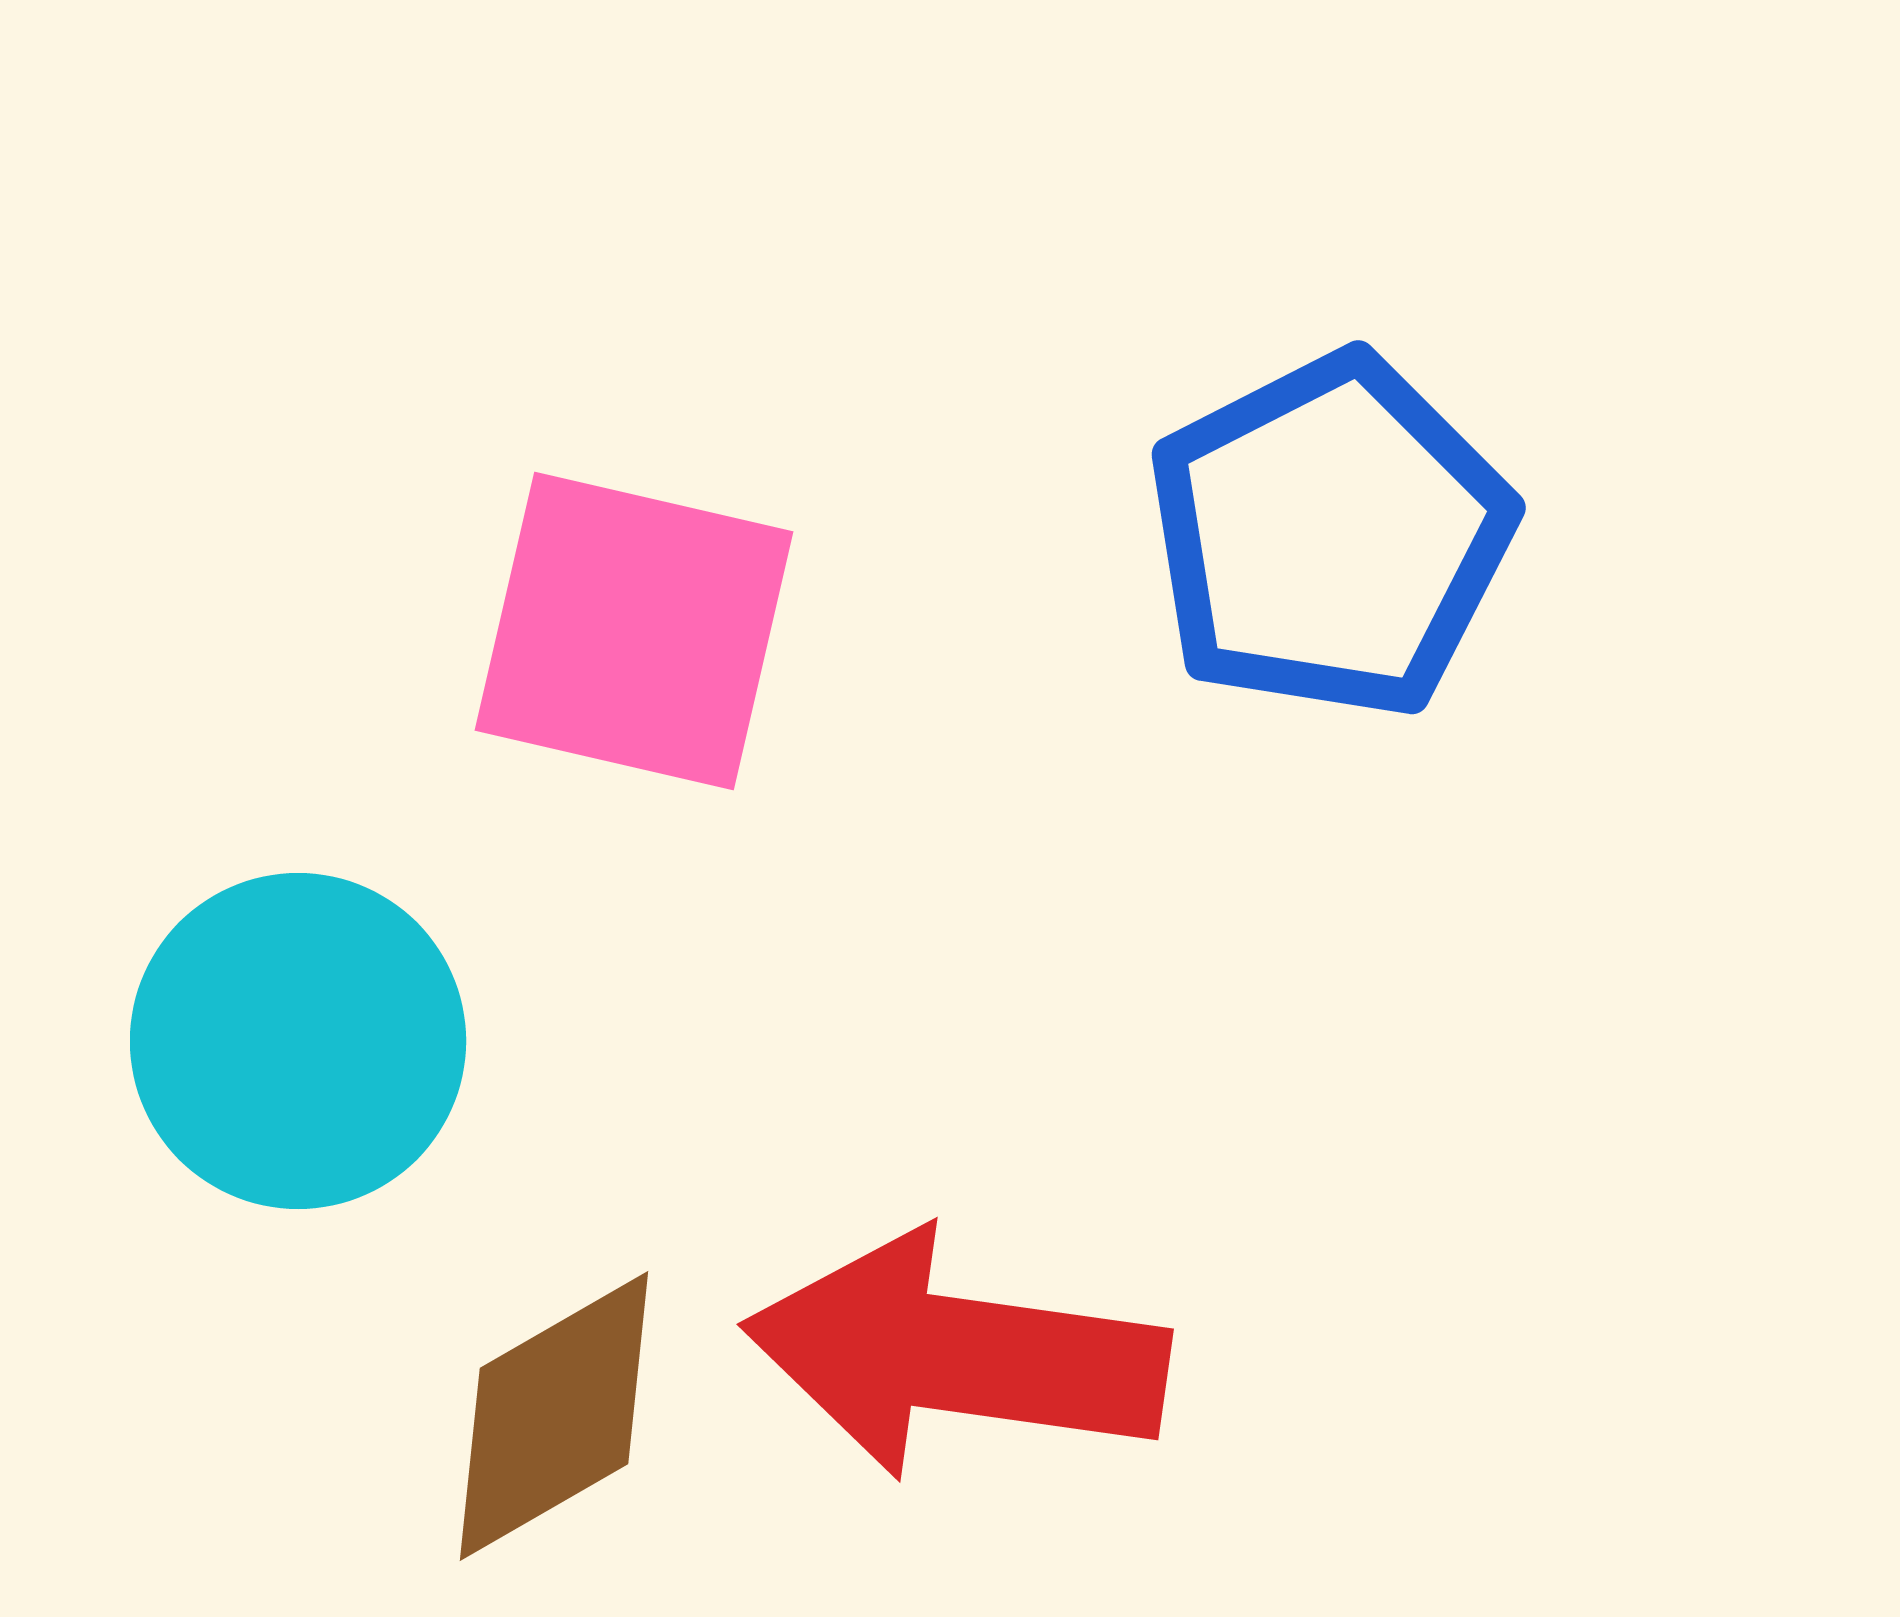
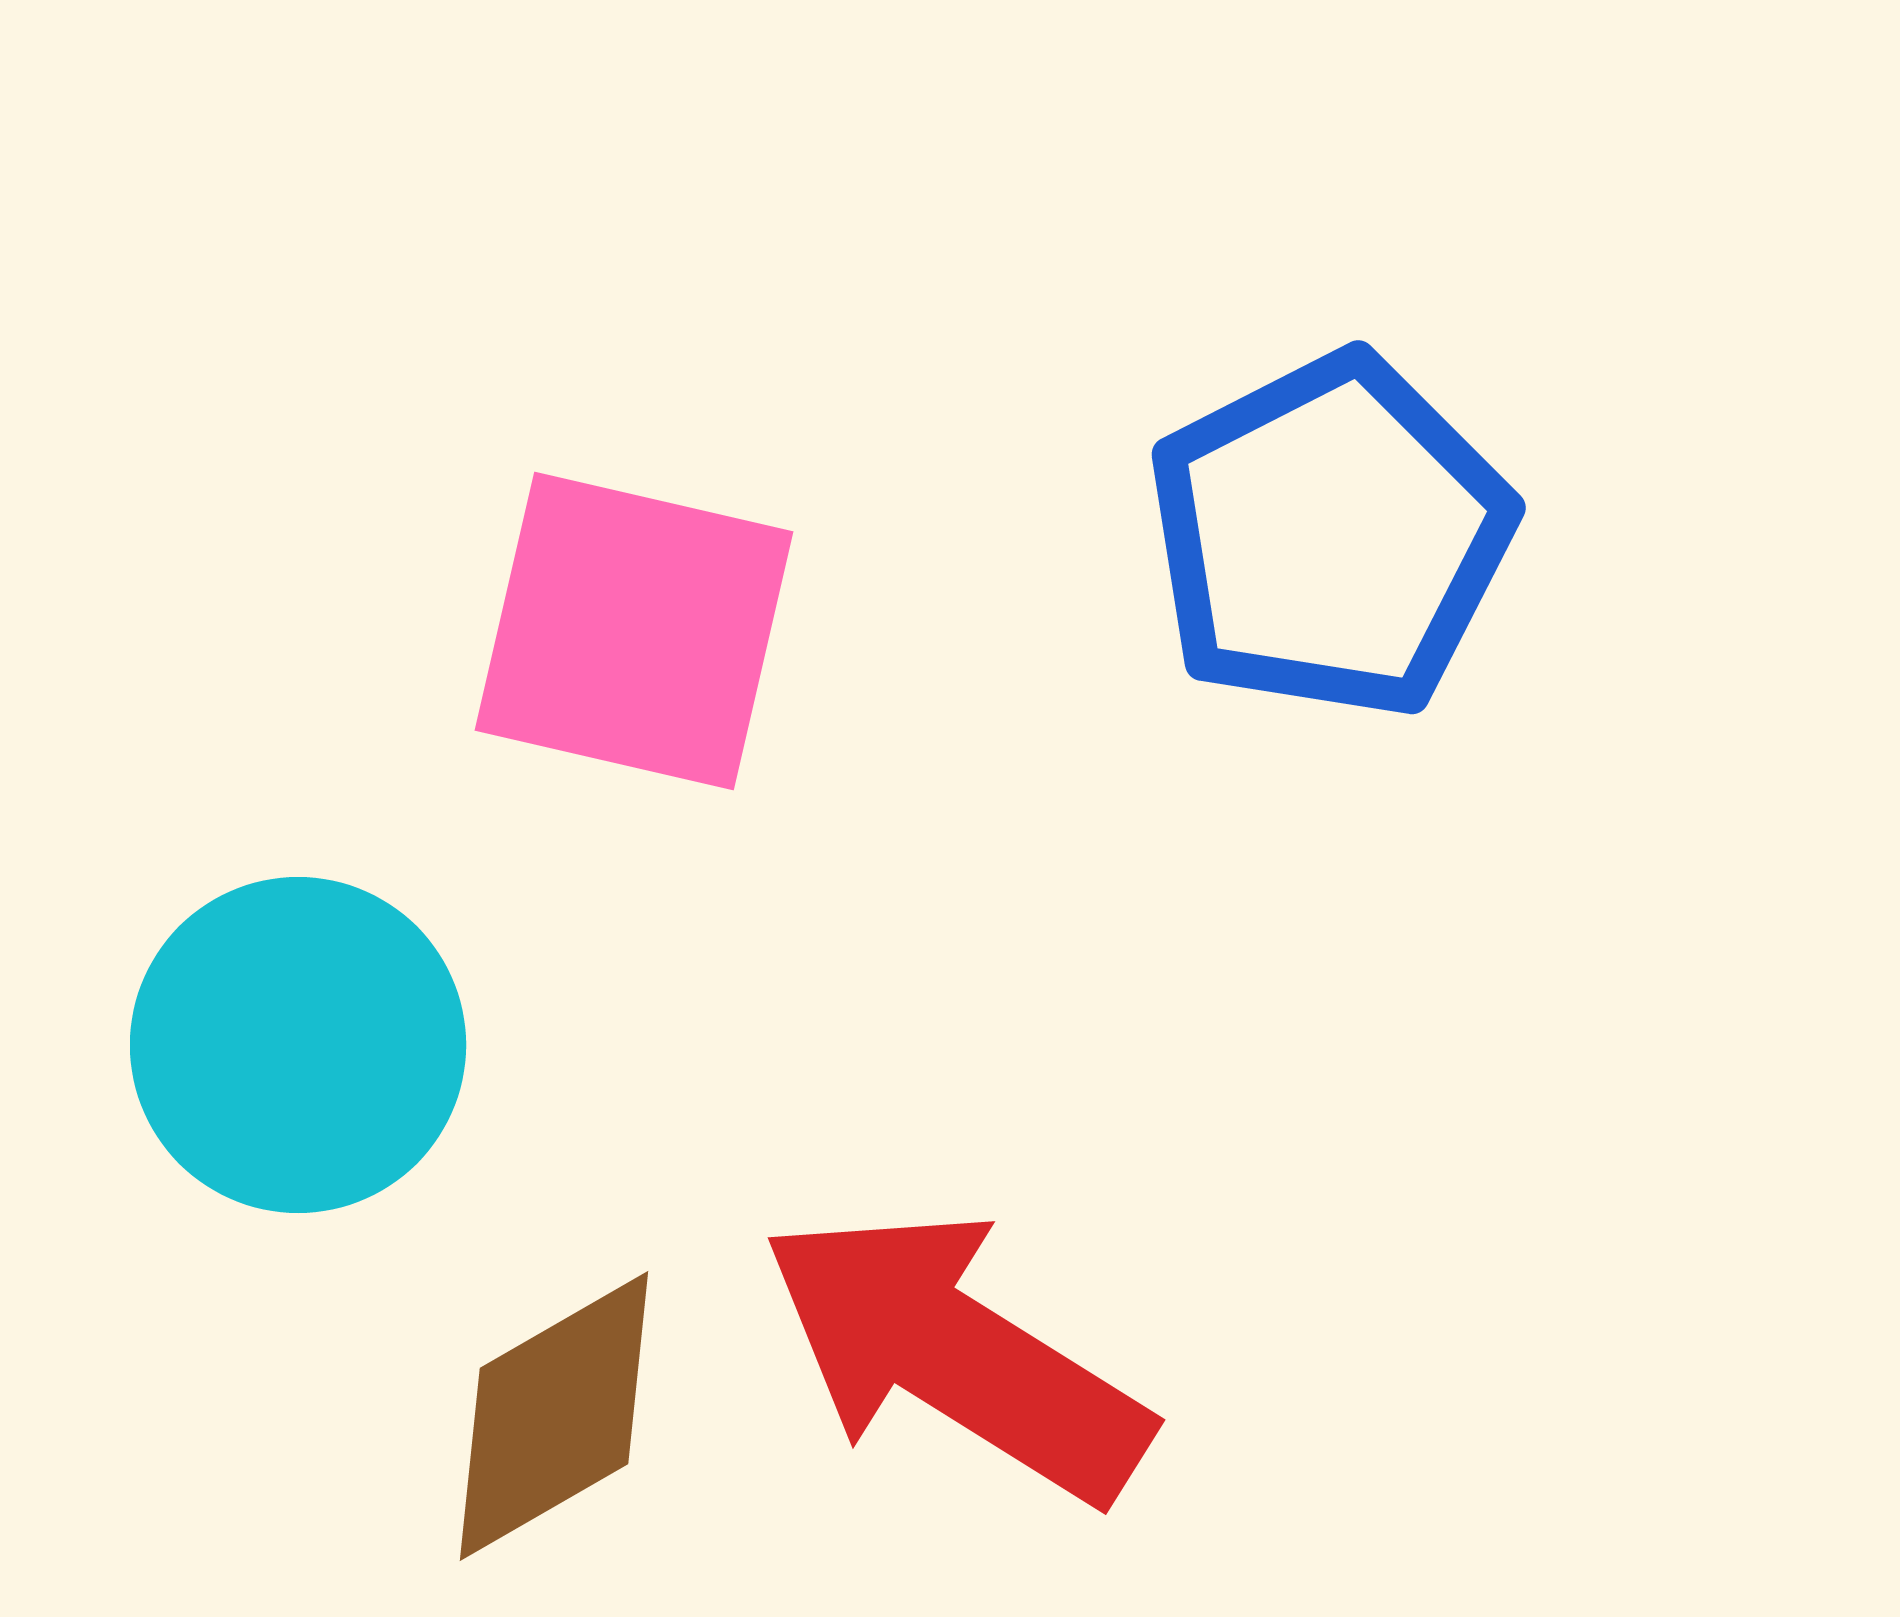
cyan circle: moved 4 px down
red arrow: rotated 24 degrees clockwise
